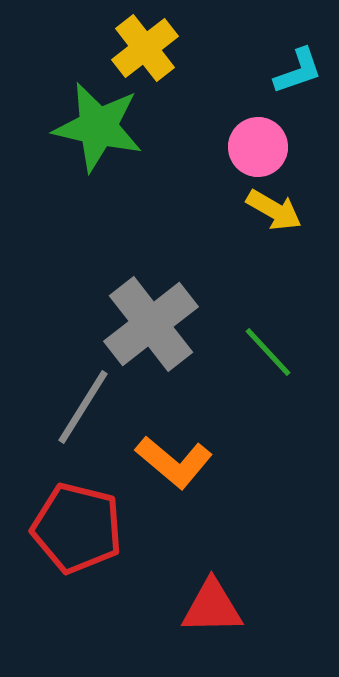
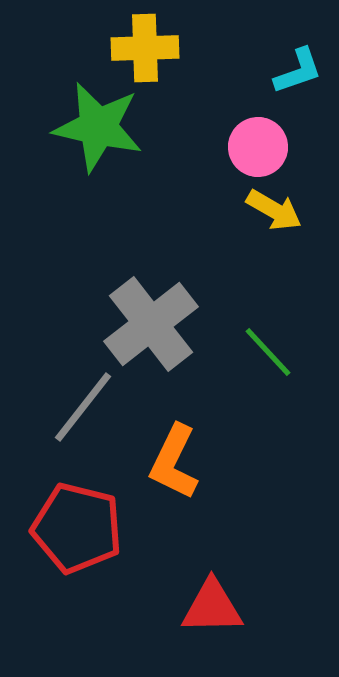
yellow cross: rotated 36 degrees clockwise
gray line: rotated 6 degrees clockwise
orange L-shape: rotated 76 degrees clockwise
